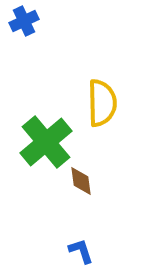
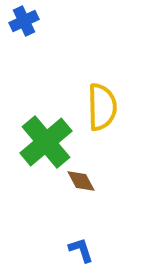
yellow semicircle: moved 4 px down
brown diamond: rotated 20 degrees counterclockwise
blue L-shape: moved 1 px up
